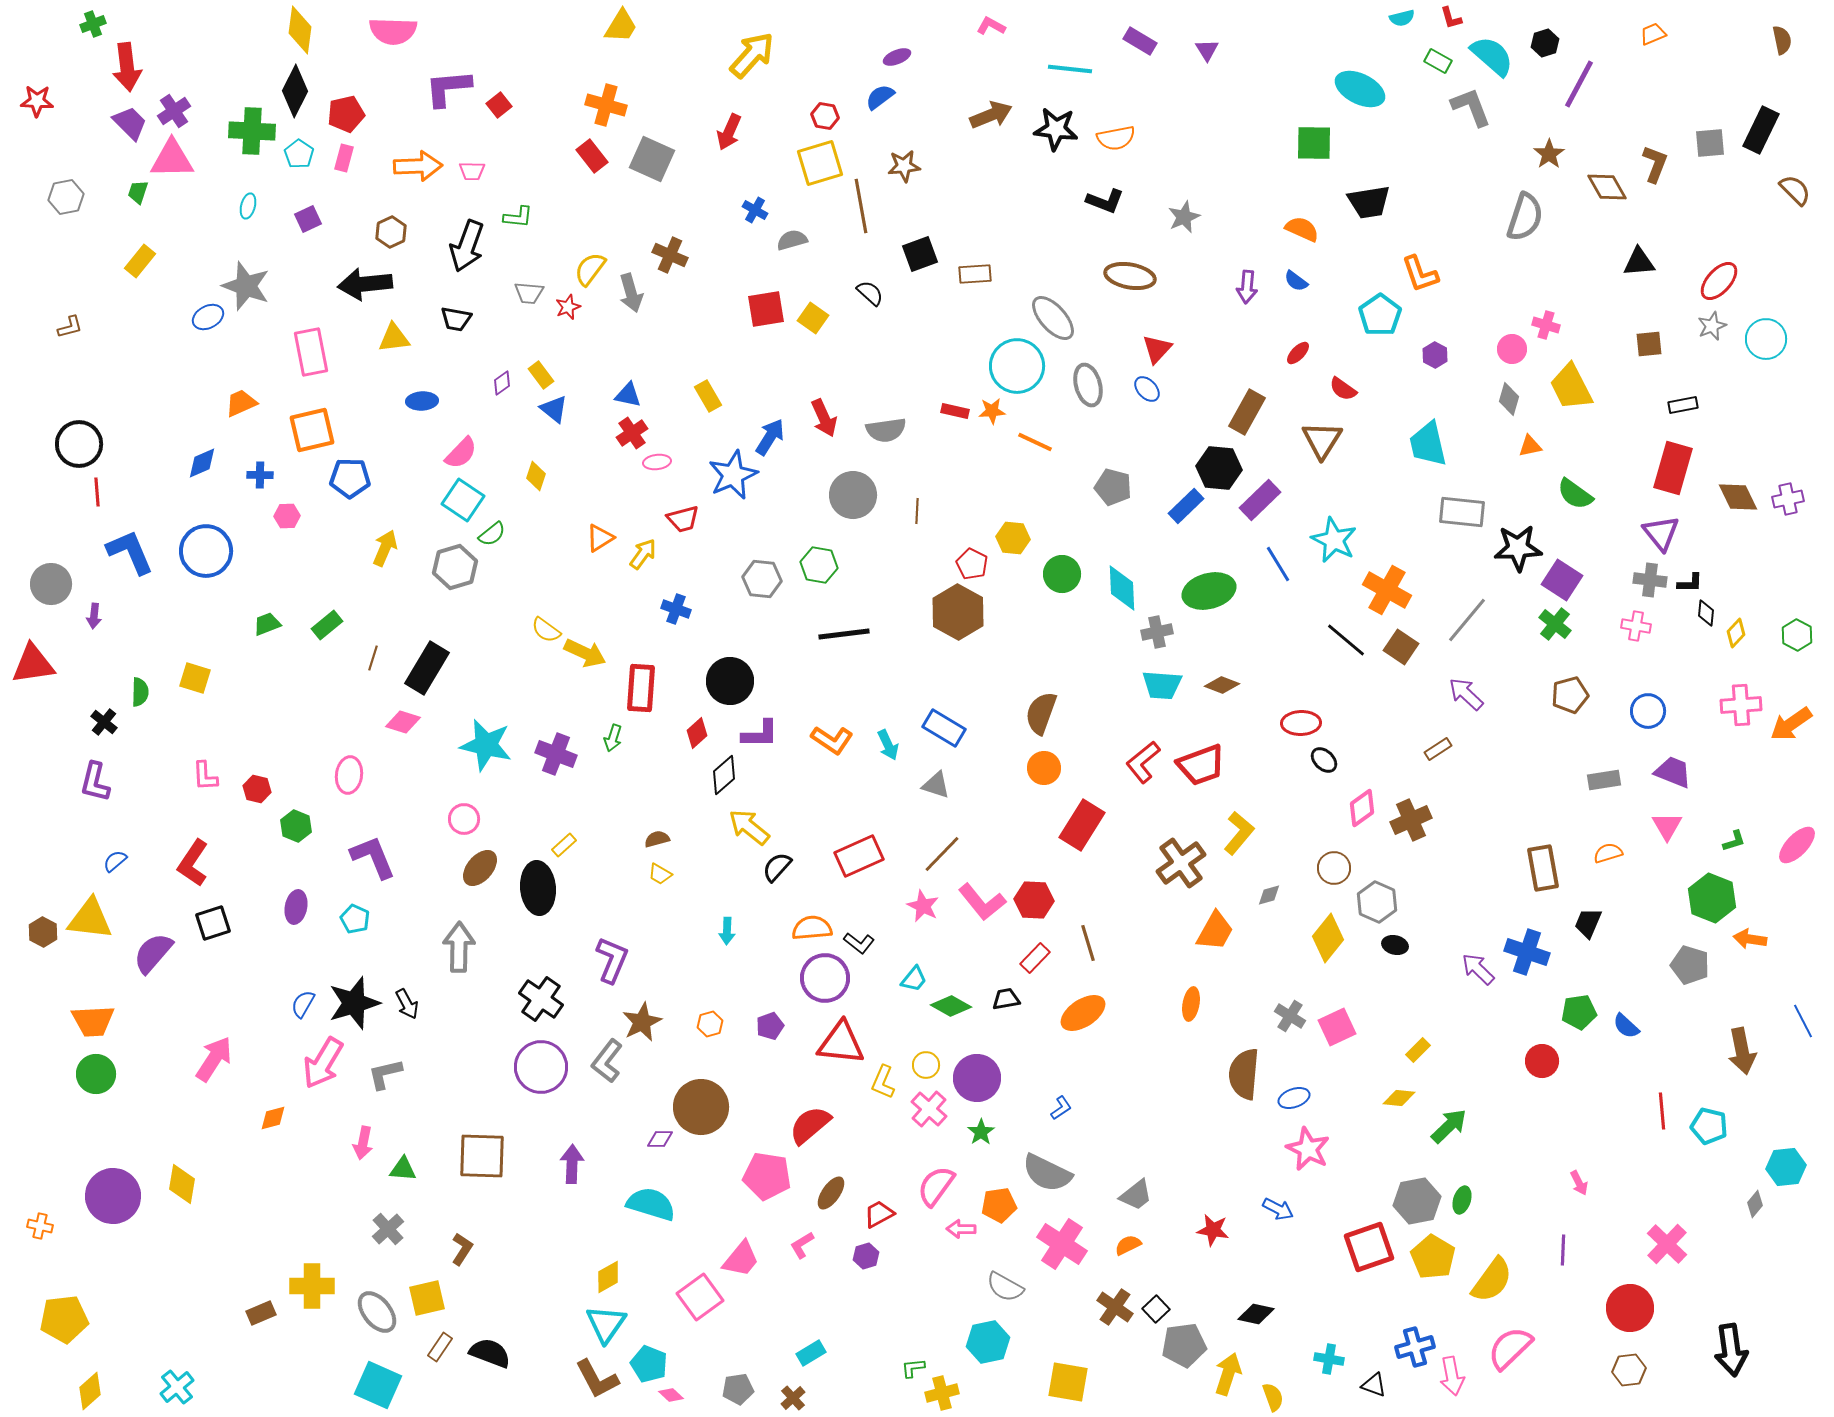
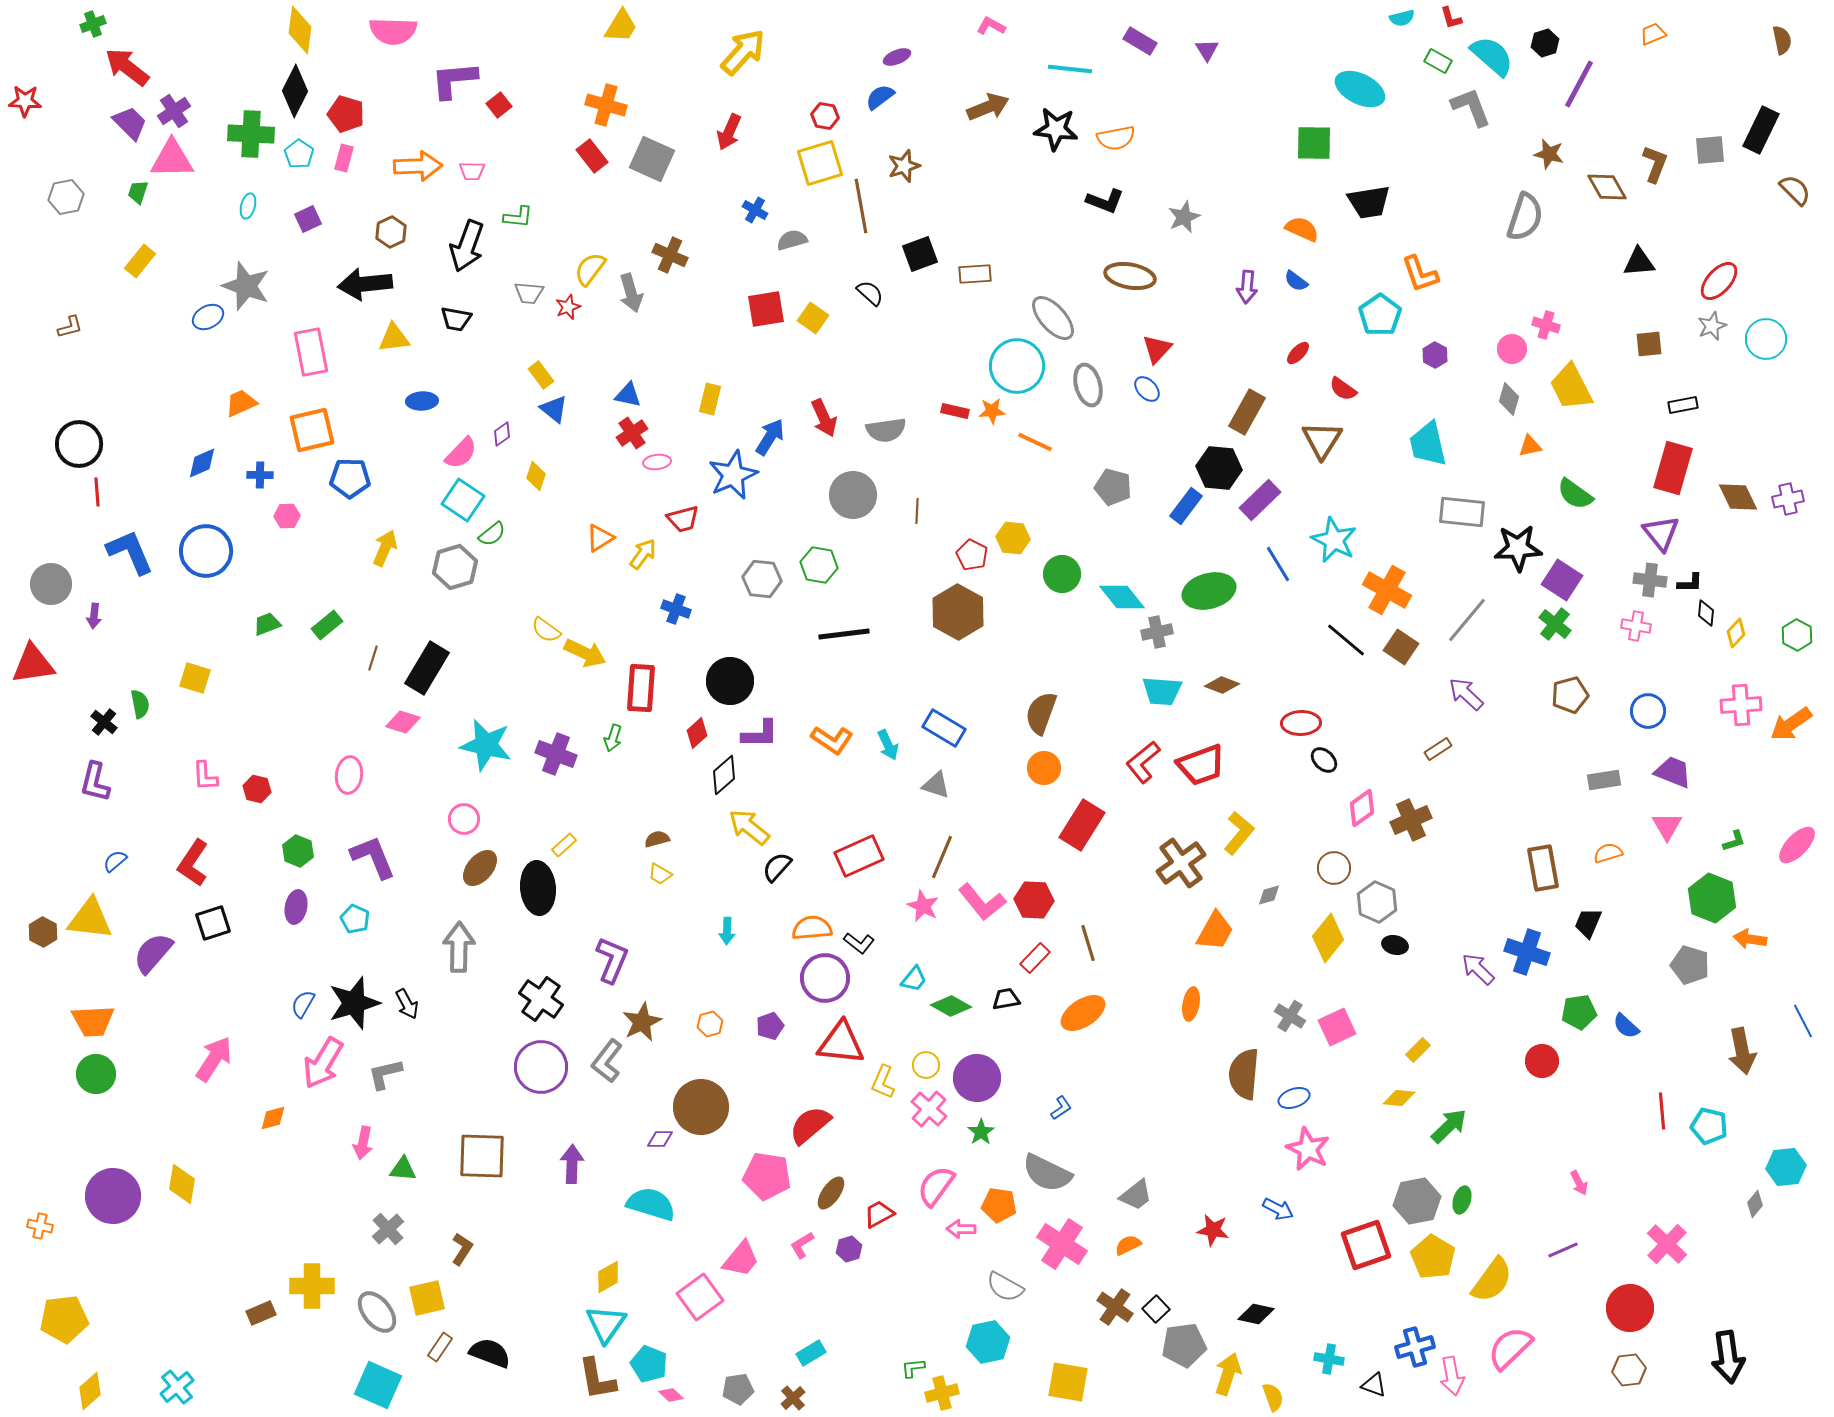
yellow arrow at (752, 55): moved 9 px left, 3 px up
red arrow at (127, 67): rotated 135 degrees clockwise
purple L-shape at (448, 88): moved 6 px right, 8 px up
red star at (37, 101): moved 12 px left
red pentagon at (346, 114): rotated 30 degrees clockwise
brown arrow at (991, 115): moved 3 px left, 8 px up
green cross at (252, 131): moved 1 px left, 3 px down
gray square at (1710, 143): moved 7 px down
brown star at (1549, 154): rotated 24 degrees counterclockwise
brown star at (904, 166): rotated 12 degrees counterclockwise
purple diamond at (502, 383): moved 51 px down
yellow rectangle at (708, 396): moved 2 px right, 3 px down; rotated 44 degrees clockwise
blue rectangle at (1186, 506): rotated 9 degrees counterclockwise
red pentagon at (972, 564): moved 9 px up
cyan diamond at (1122, 588): moved 9 px down; rotated 36 degrees counterclockwise
cyan trapezoid at (1162, 685): moved 6 px down
green semicircle at (140, 692): moved 12 px down; rotated 12 degrees counterclockwise
green hexagon at (296, 826): moved 2 px right, 25 px down
brown line at (942, 854): moved 3 px down; rotated 21 degrees counterclockwise
orange pentagon at (999, 1205): rotated 16 degrees clockwise
red square at (1369, 1247): moved 3 px left, 2 px up
purple line at (1563, 1250): rotated 64 degrees clockwise
purple hexagon at (866, 1256): moved 17 px left, 7 px up
black arrow at (1731, 1350): moved 3 px left, 7 px down
brown L-shape at (597, 1379): rotated 18 degrees clockwise
